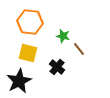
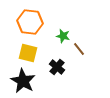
black star: moved 4 px right; rotated 15 degrees counterclockwise
